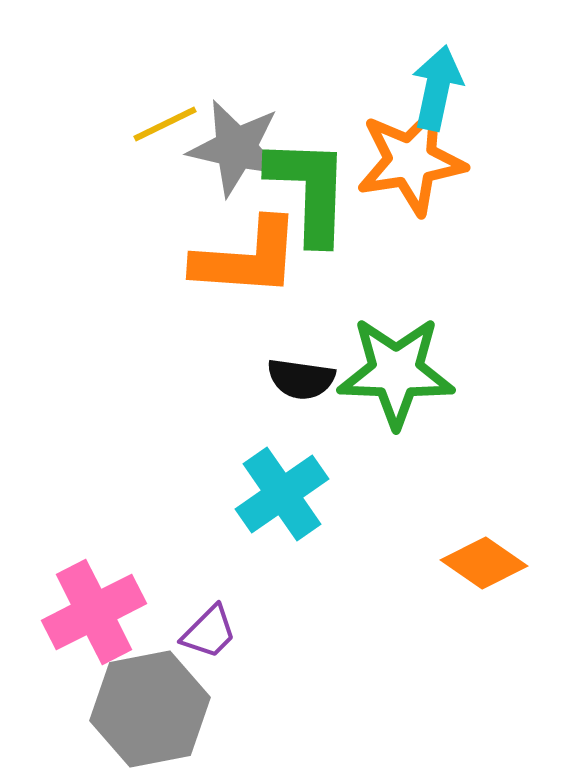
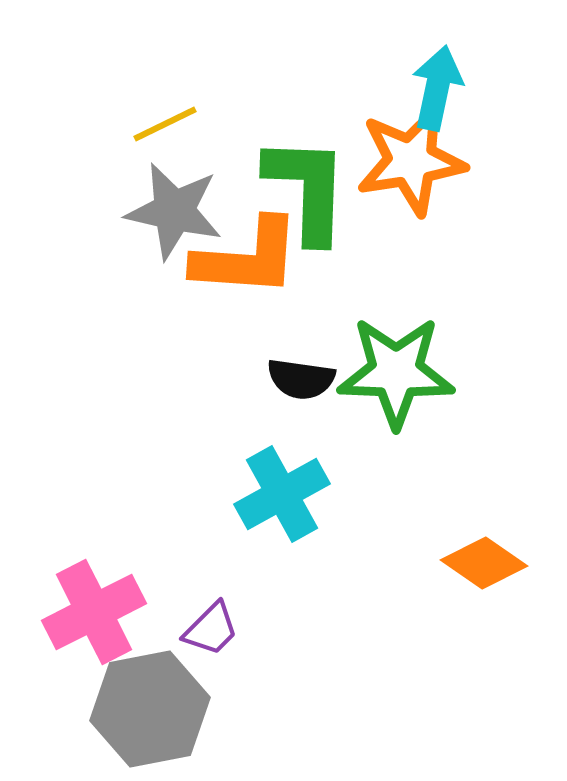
gray star: moved 62 px left, 63 px down
green L-shape: moved 2 px left, 1 px up
cyan cross: rotated 6 degrees clockwise
purple trapezoid: moved 2 px right, 3 px up
